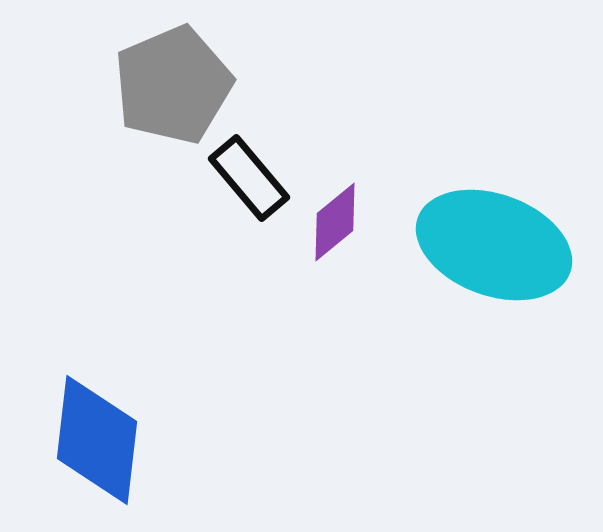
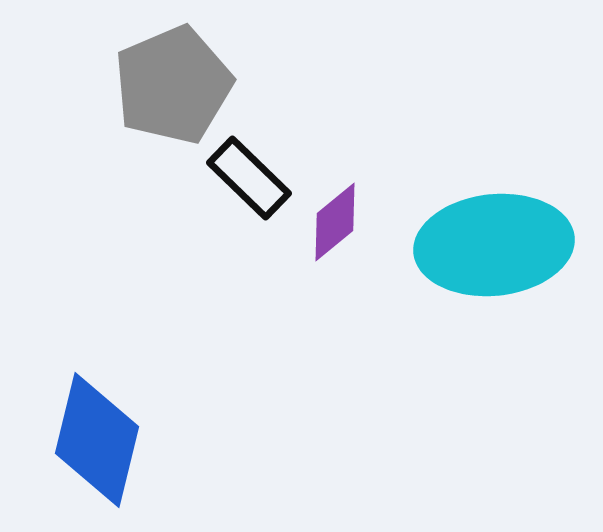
black rectangle: rotated 6 degrees counterclockwise
cyan ellipse: rotated 26 degrees counterclockwise
blue diamond: rotated 7 degrees clockwise
